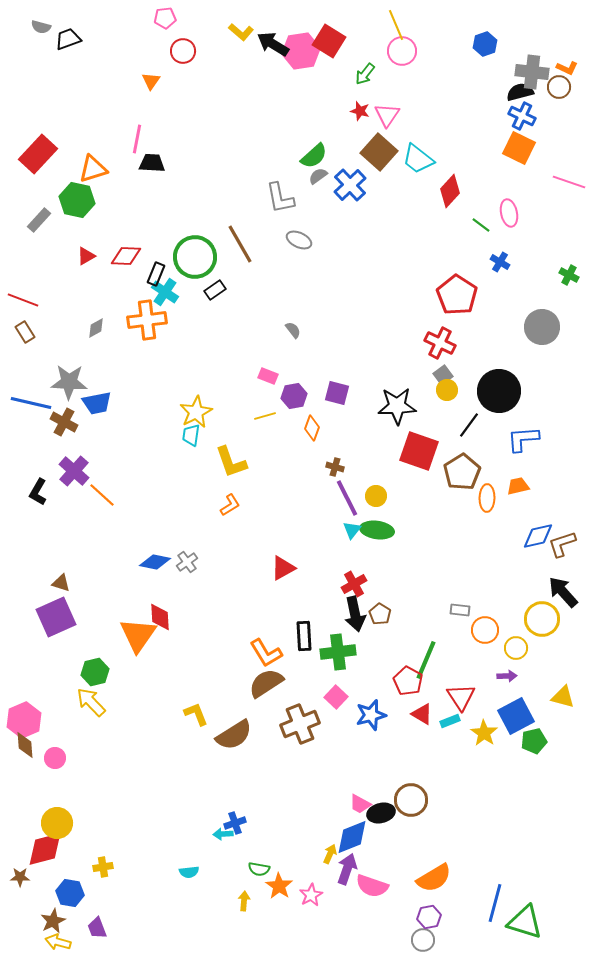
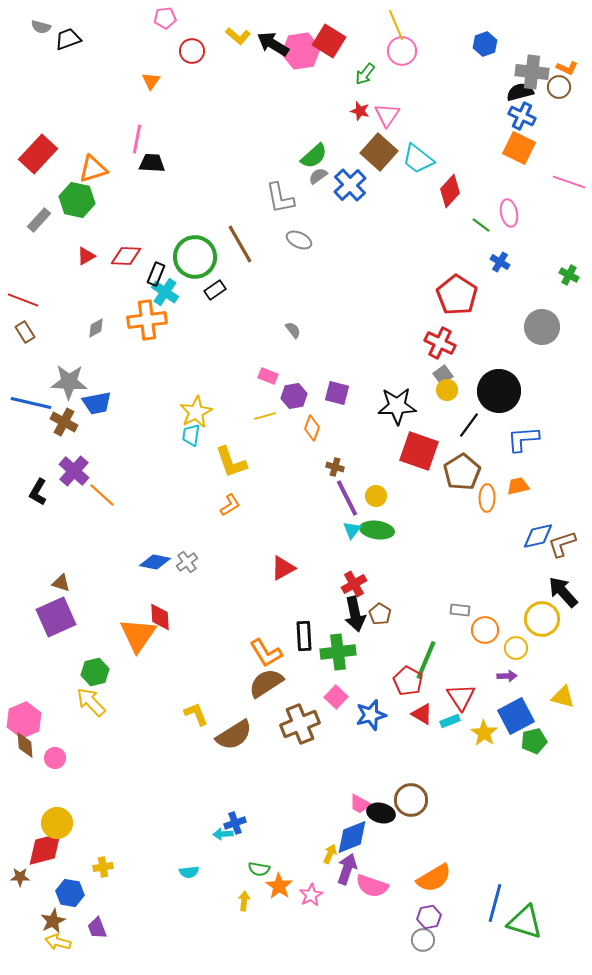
yellow L-shape at (241, 32): moved 3 px left, 4 px down
red circle at (183, 51): moved 9 px right
black ellipse at (381, 813): rotated 28 degrees clockwise
